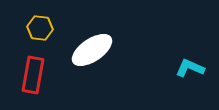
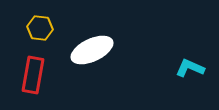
white ellipse: rotated 9 degrees clockwise
